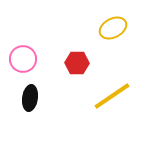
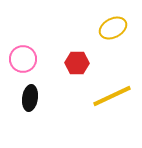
yellow line: rotated 9 degrees clockwise
